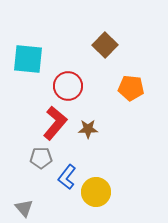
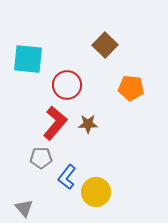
red circle: moved 1 px left, 1 px up
brown star: moved 5 px up
